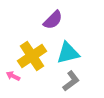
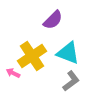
cyan triangle: rotated 35 degrees clockwise
pink arrow: moved 3 px up
